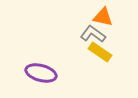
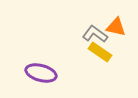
orange triangle: moved 13 px right, 10 px down
gray L-shape: moved 2 px right
